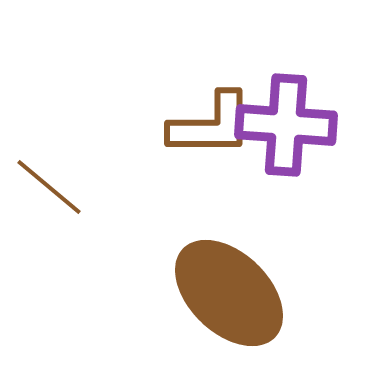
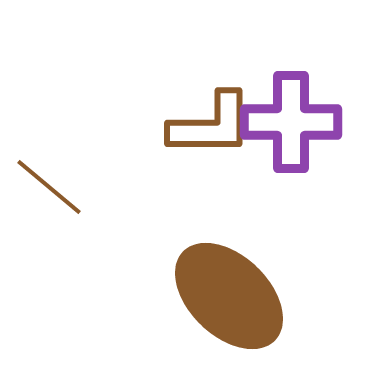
purple cross: moved 5 px right, 3 px up; rotated 4 degrees counterclockwise
brown ellipse: moved 3 px down
